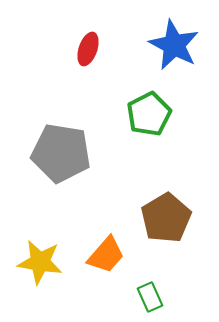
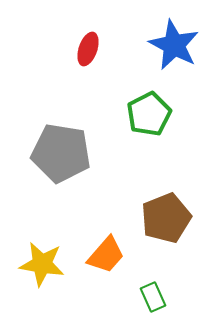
brown pentagon: rotated 9 degrees clockwise
yellow star: moved 2 px right, 2 px down
green rectangle: moved 3 px right
